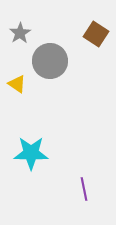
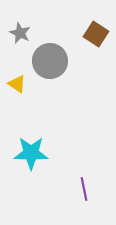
gray star: rotated 15 degrees counterclockwise
